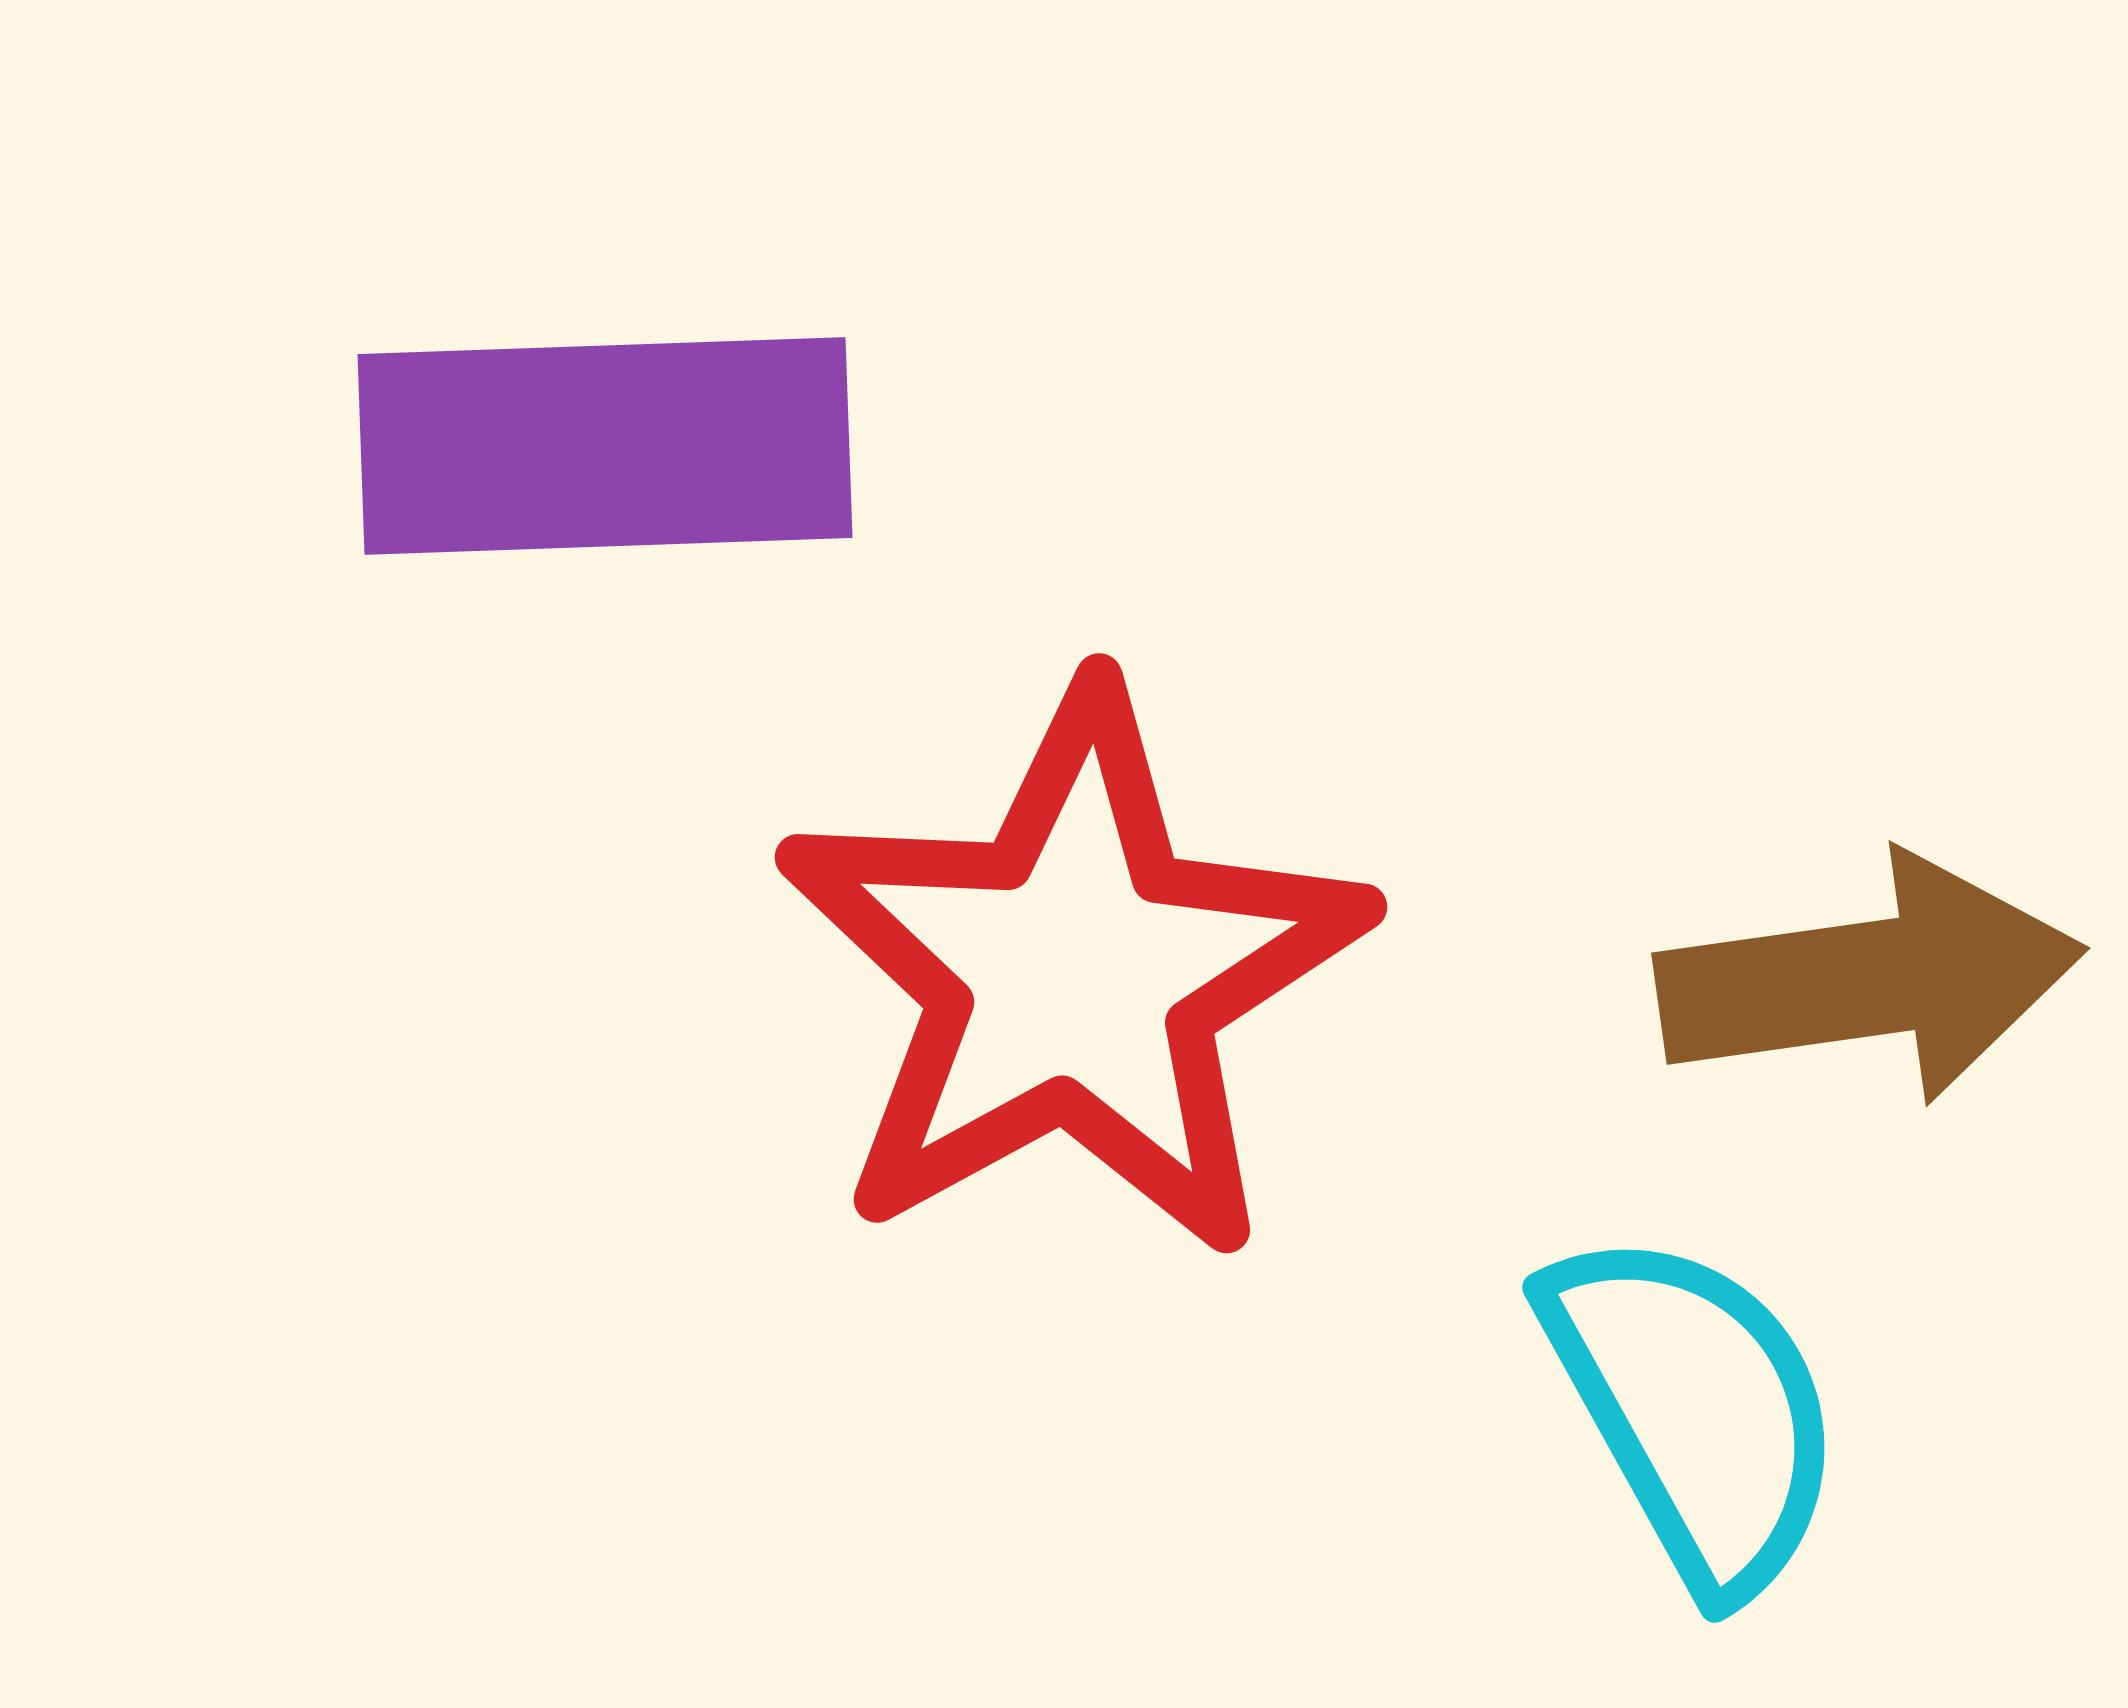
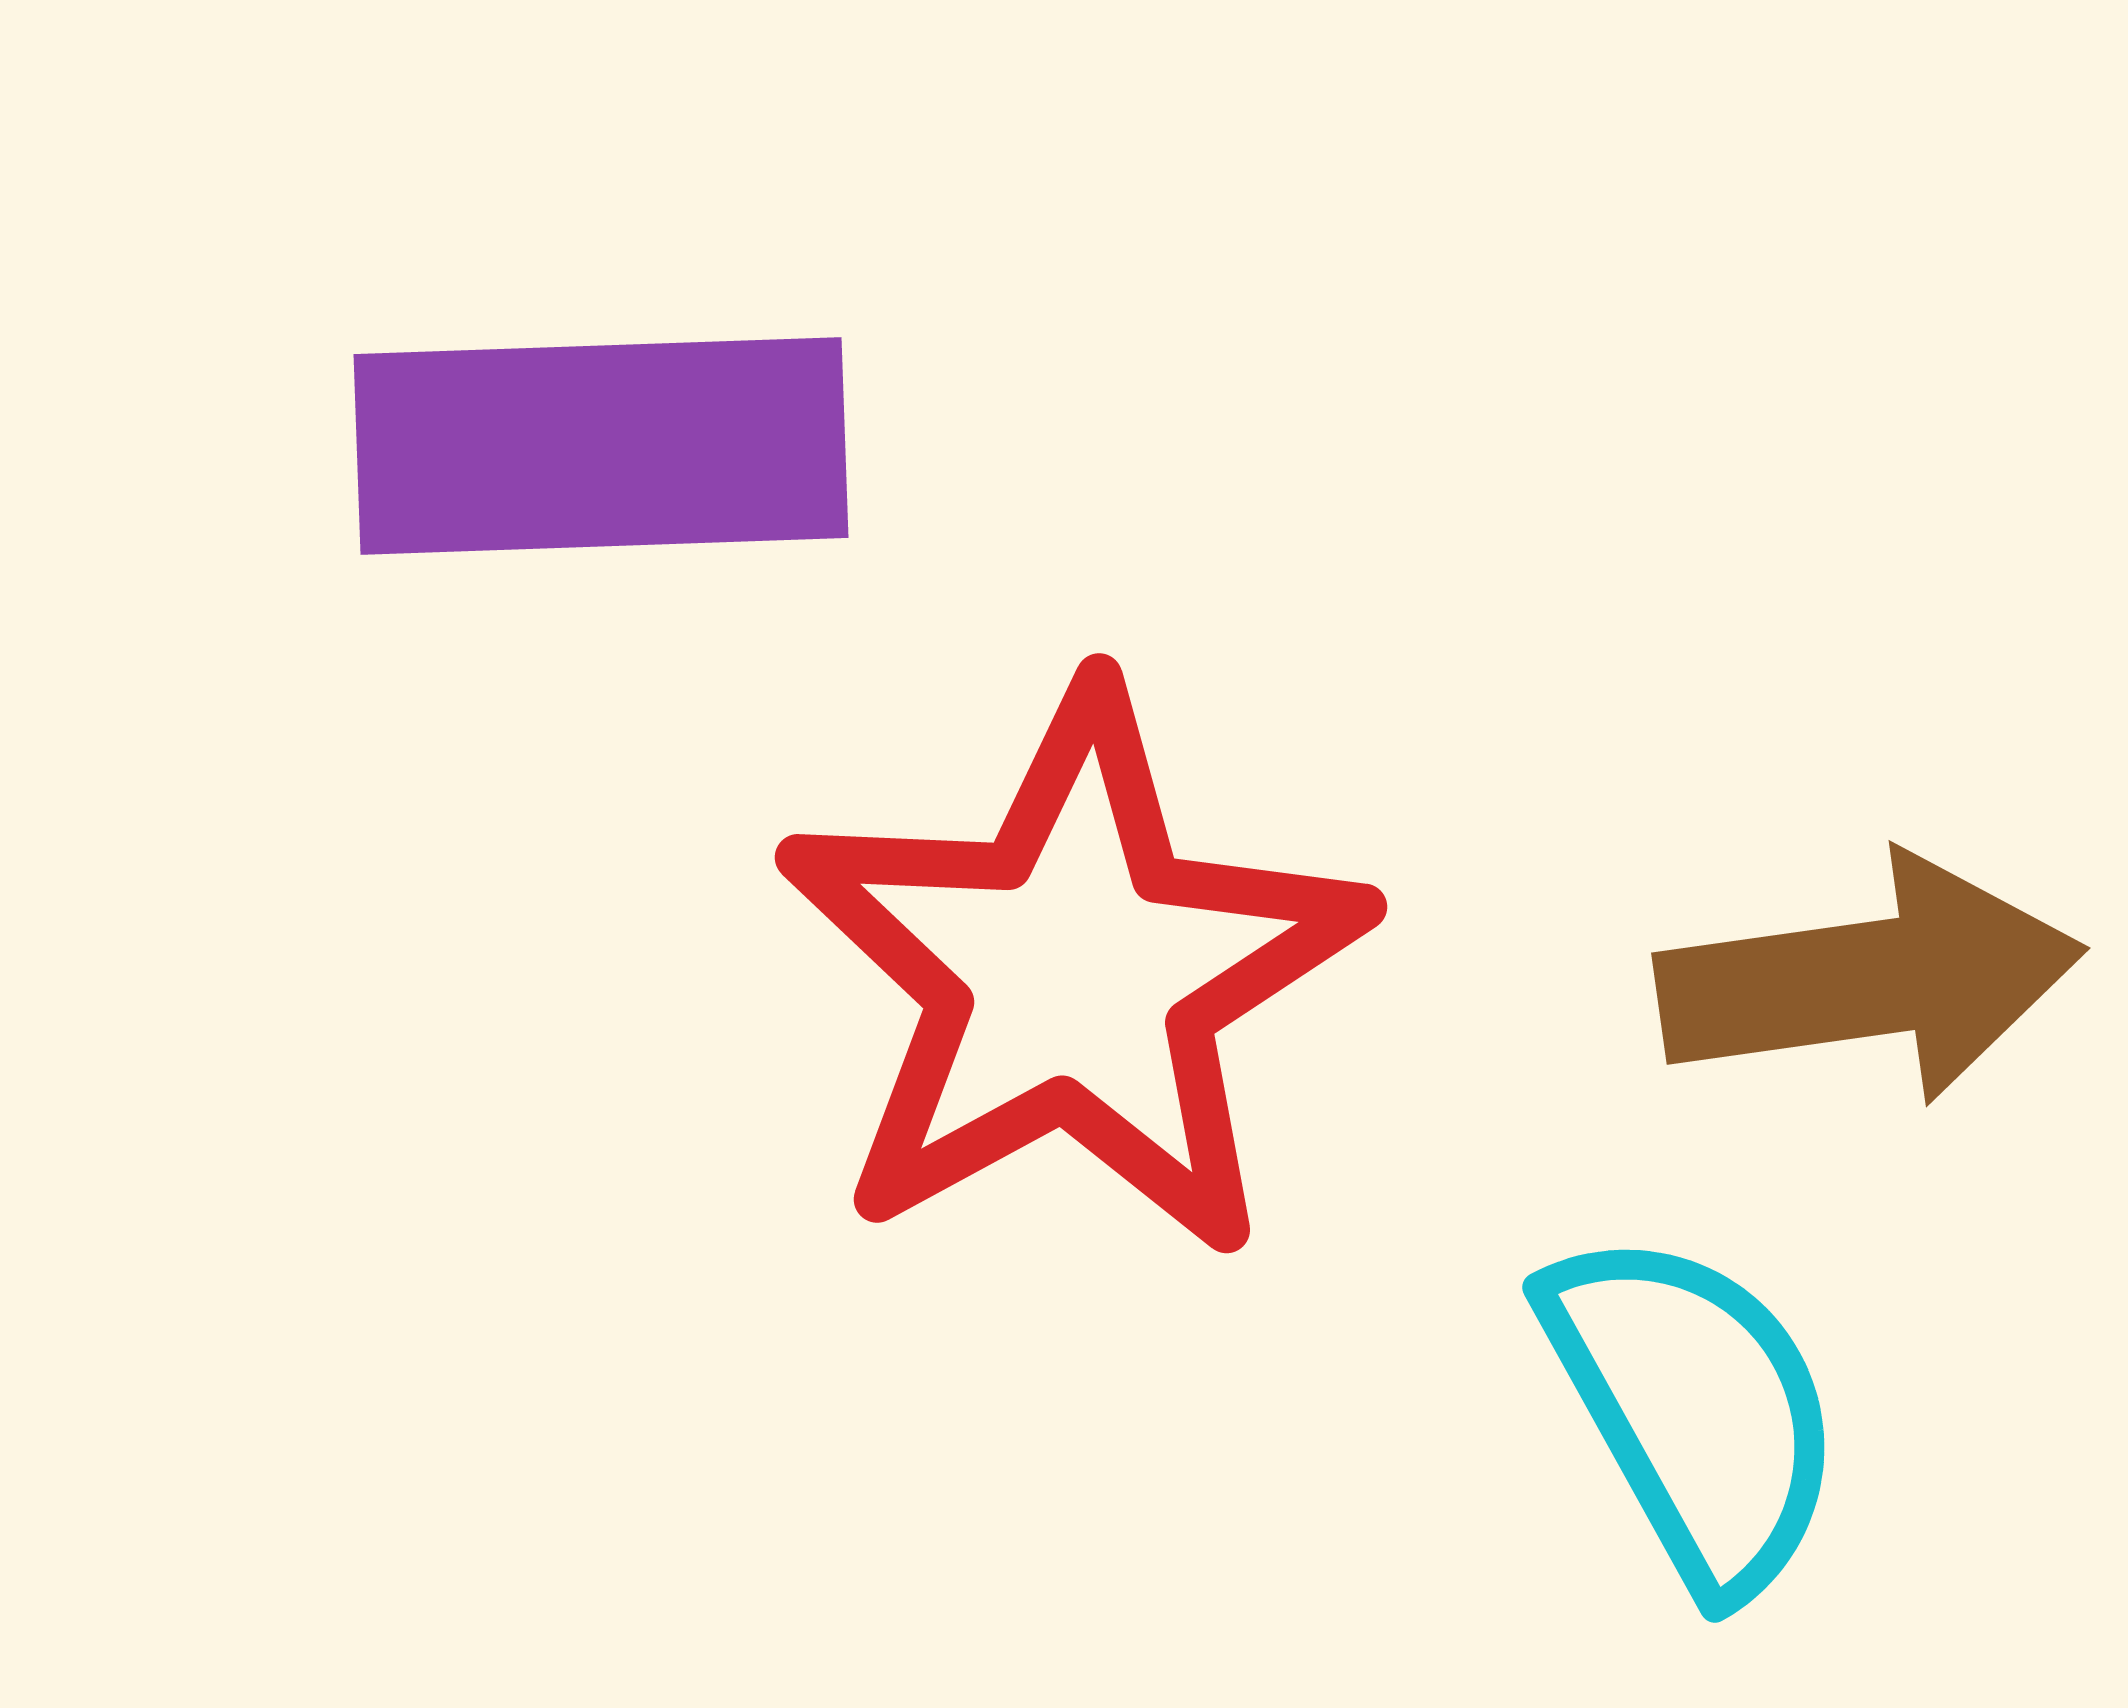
purple rectangle: moved 4 px left
